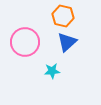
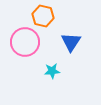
orange hexagon: moved 20 px left
blue triangle: moved 4 px right; rotated 15 degrees counterclockwise
